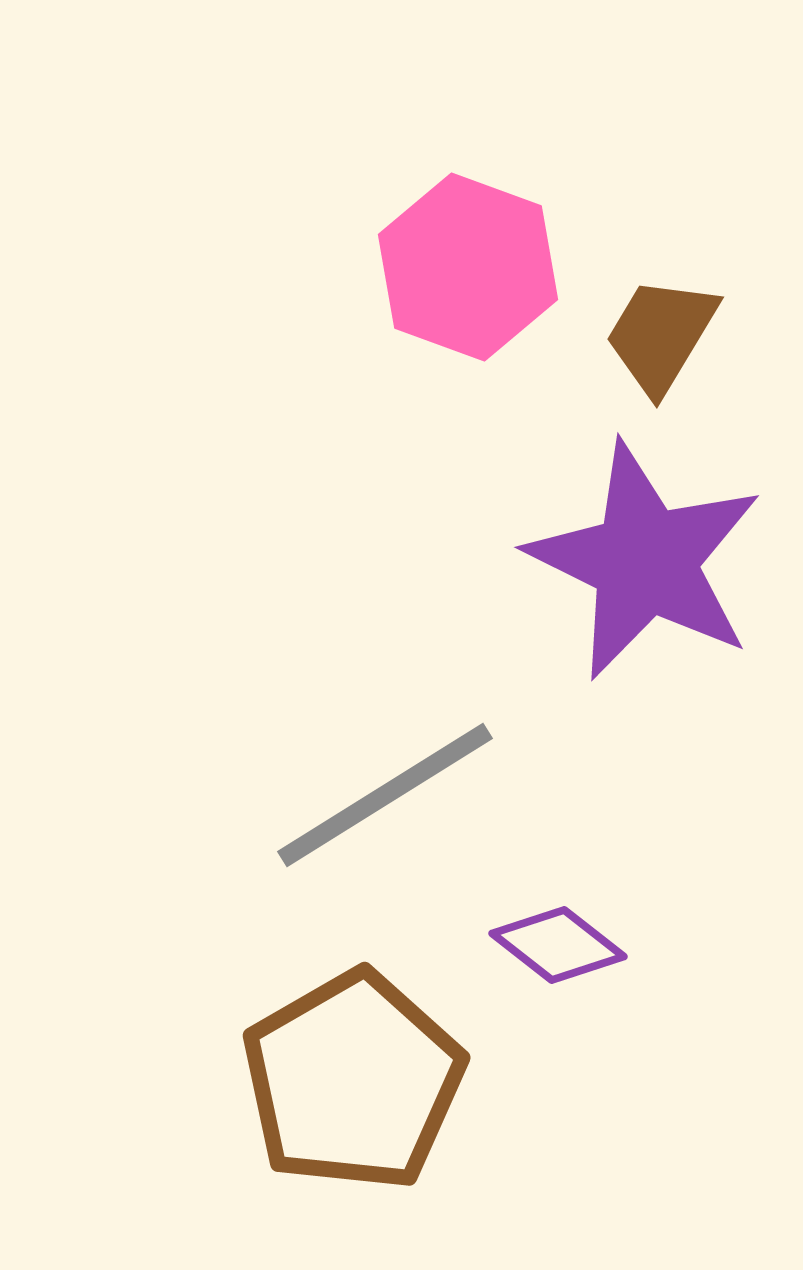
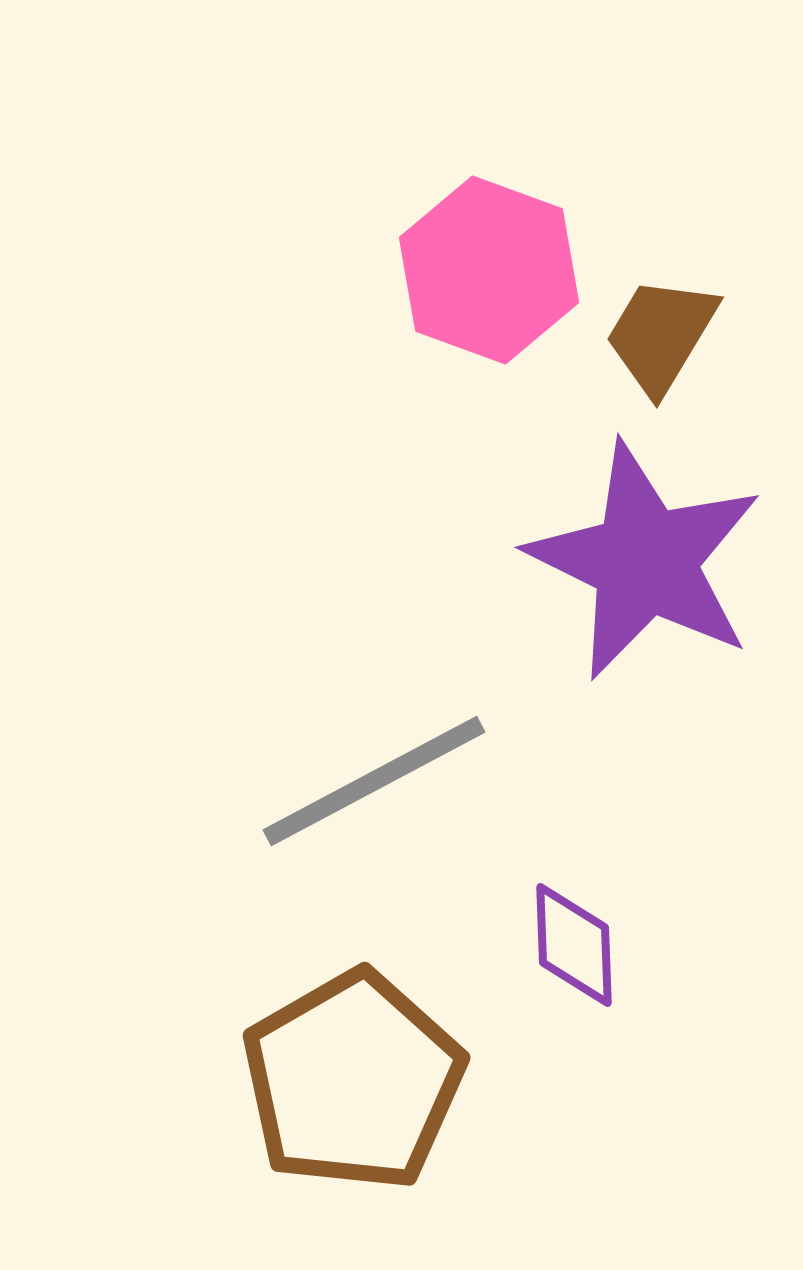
pink hexagon: moved 21 px right, 3 px down
gray line: moved 11 px left, 14 px up; rotated 4 degrees clockwise
purple diamond: moved 16 px right; rotated 50 degrees clockwise
